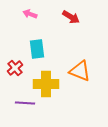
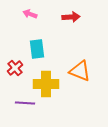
red arrow: rotated 36 degrees counterclockwise
